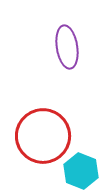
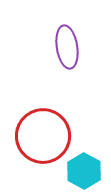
cyan hexagon: moved 3 px right; rotated 8 degrees clockwise
